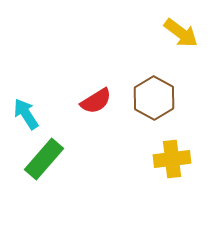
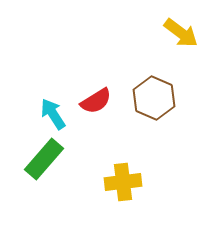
brown hexagon: rotated 6 degrees counterclockwise
cyan arrow: moved 27 px right
yellow cross: moved 49 px left, 23 px down
